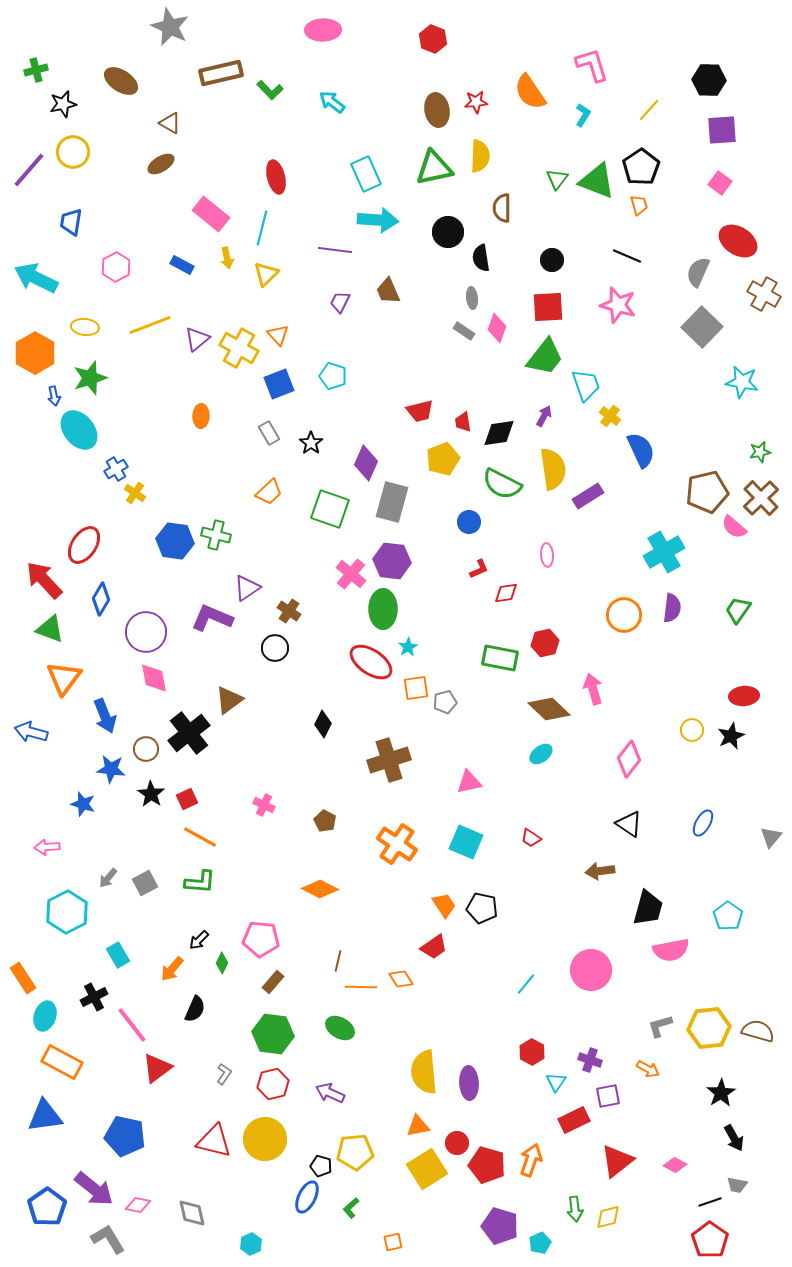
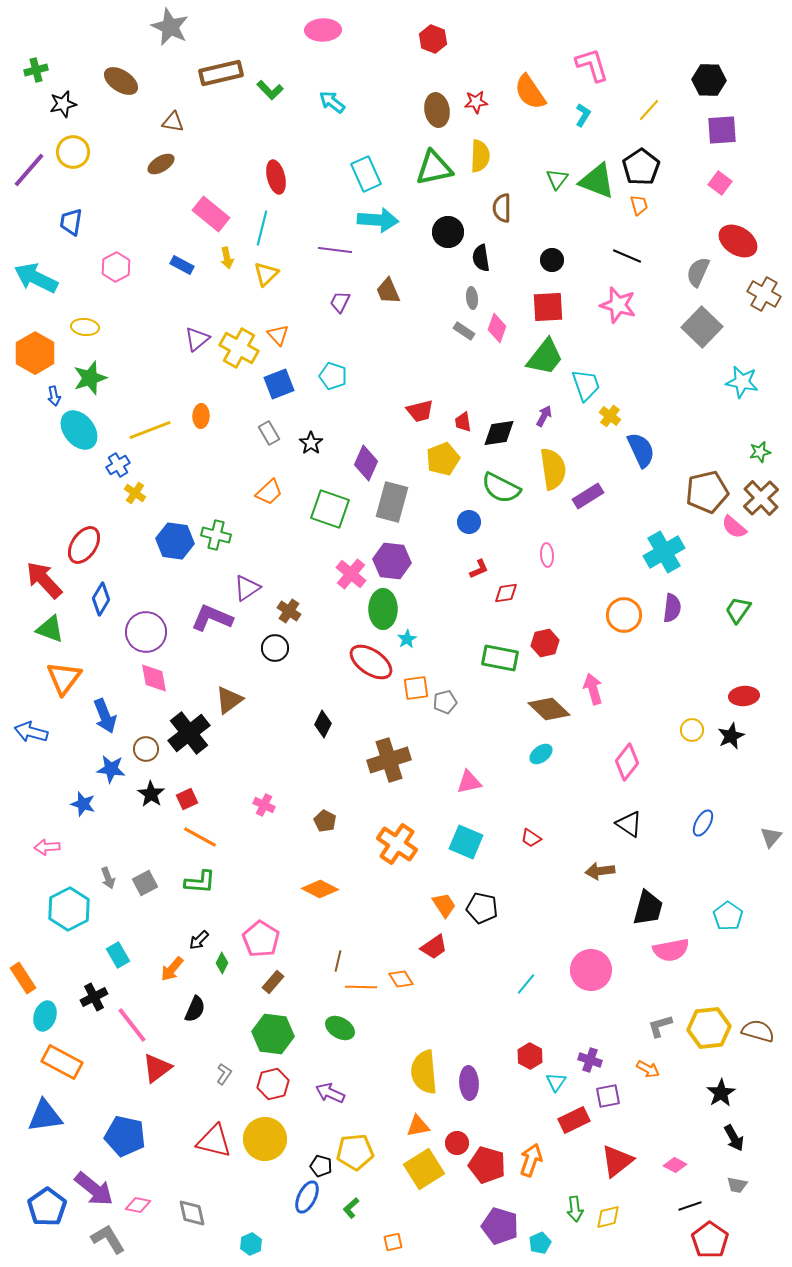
brown triangle at (170, 123): moved 3 px right, 1 px up; rotated 20 degrees counterclockwise
yellow line at (150, 325): moved 105 px down
blue cross at (116, 469): moved 2 px right, 4 px up
green semicircle at (502, 484): moved 1 px left, 4 px down
cyan star at (408, 647): moved 1 px left, 8 px up
pink diamond at (629, 759): moved 2 px left, 3 px down
gray arrow at (108, 878): rotated 60 degrees counterclockwise
cyan hexagon at (67, 912): moved 2 px right, 3 px up
pink pentagon at (261, 939): rotated 27 degrees clockwise
red hexagon at (532, 1052): moved 2 px left, 4 px down
yellow square at (427, 1169): moved 3 px left
black line at (710, 1202): moved 20 px left, 4 px down
